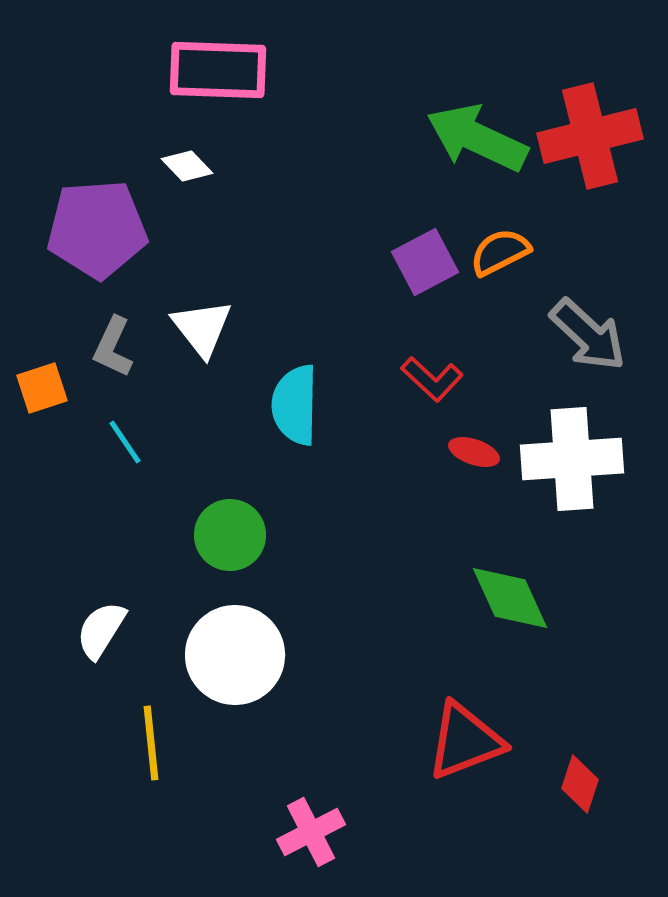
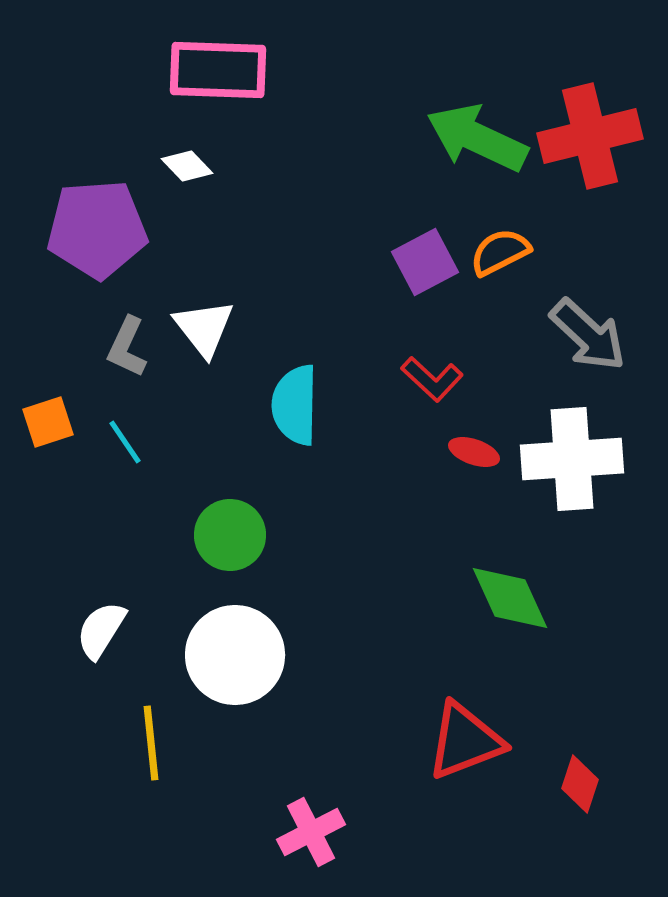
white triangle: moved 2 px right
gray L-shape: moved 14 px right
orange square: moved 6 px right, 34 px down
